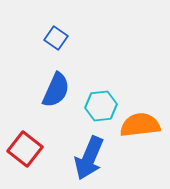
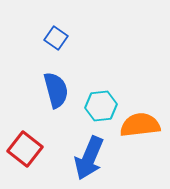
blue semicircle: rotated 39 degrees counterclockwise
